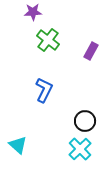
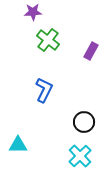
black circle: moved 1 px left, 1 px down
cyan triangle: rotated 42 degrees counterclockwise
cyan cross: moved 7 px down
